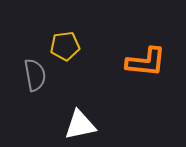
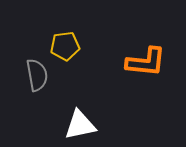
gray semicircle: moved 2 px right
